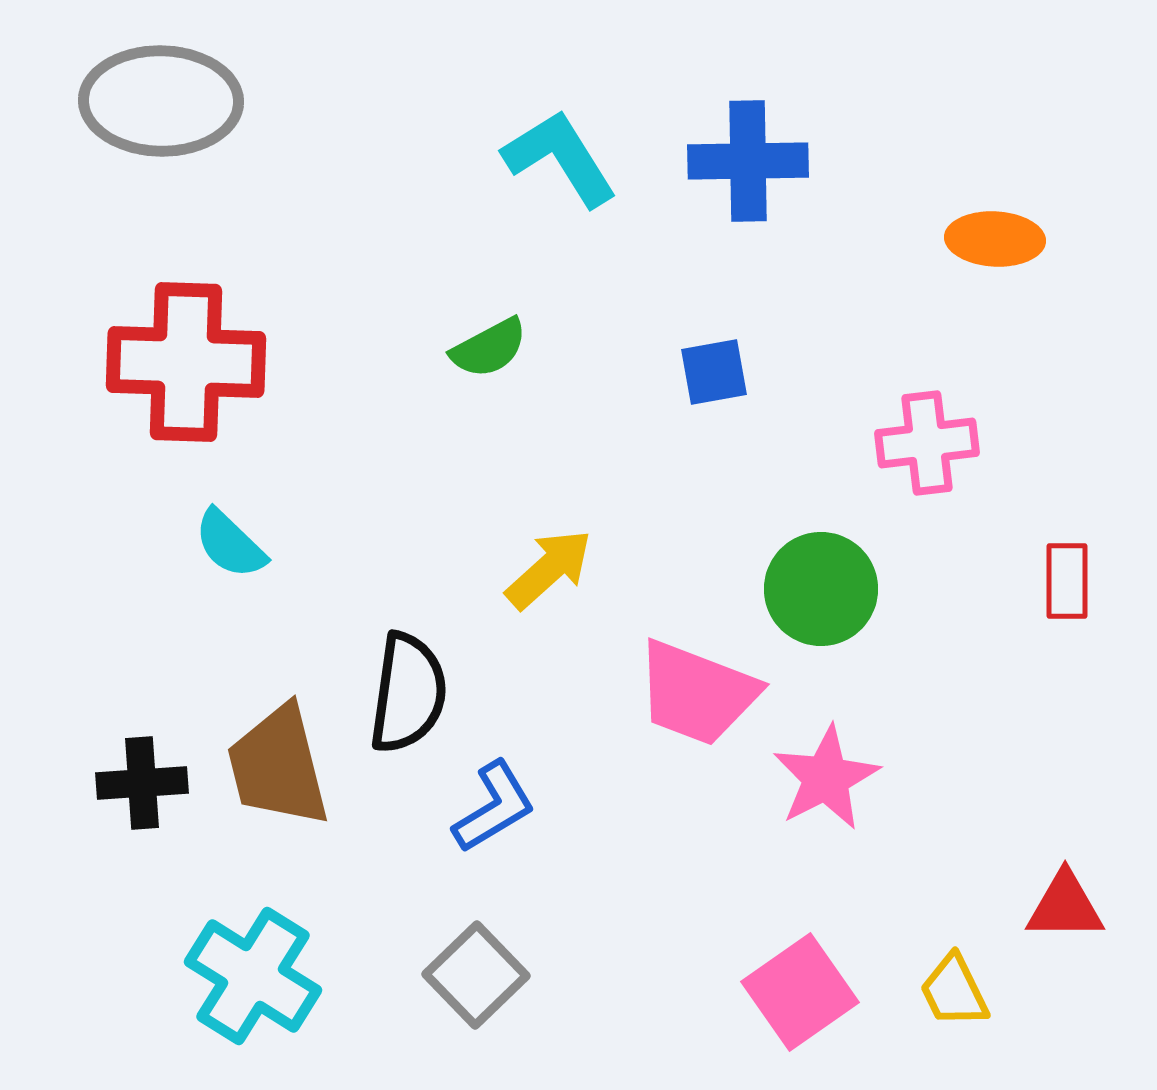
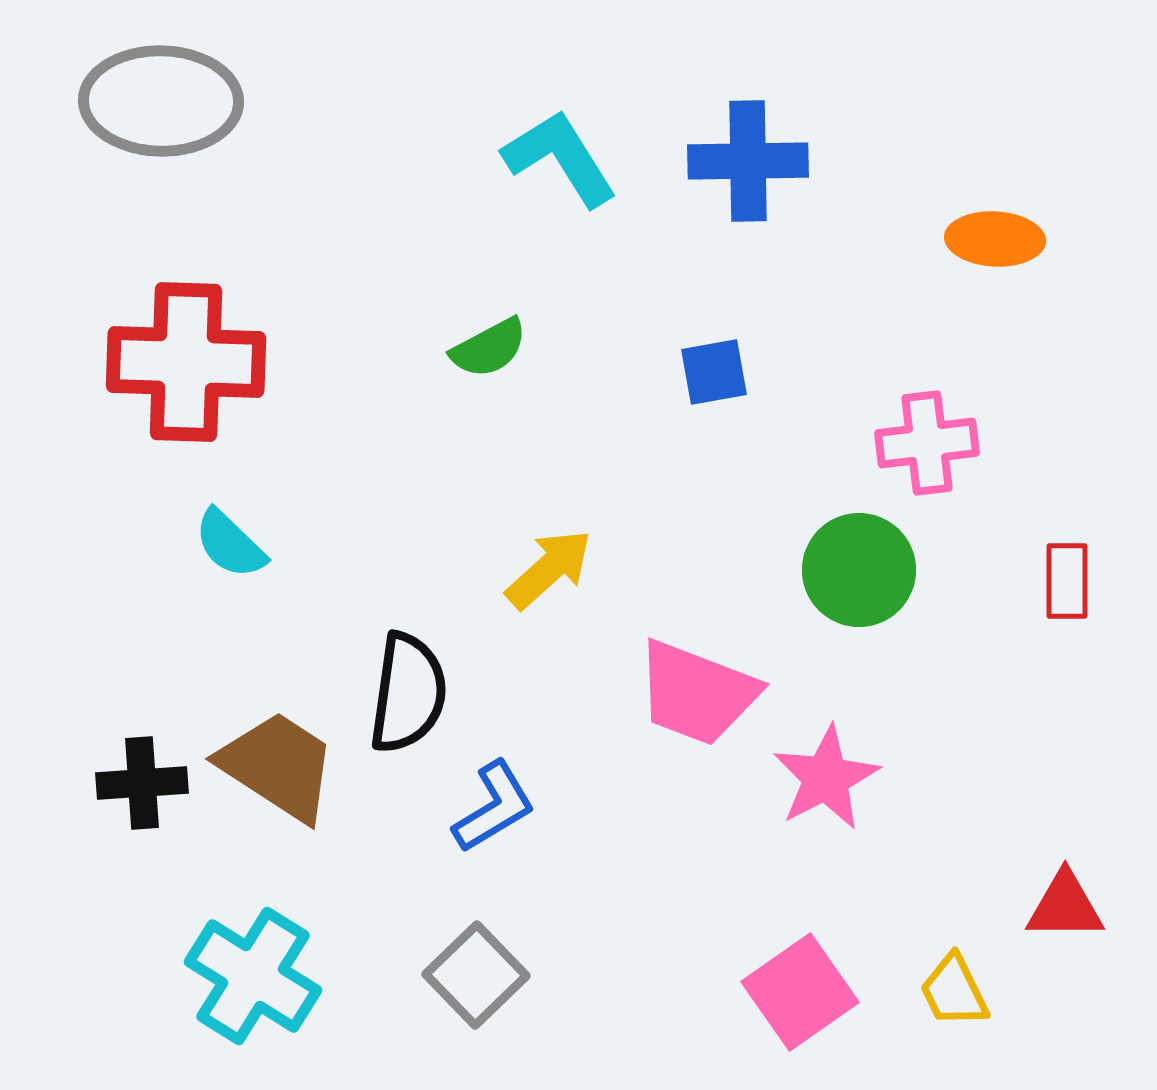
green circle: moved 38 px right, 19 px up
brown trapezoid: rotated 137 degrees clockwise
